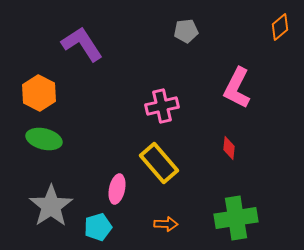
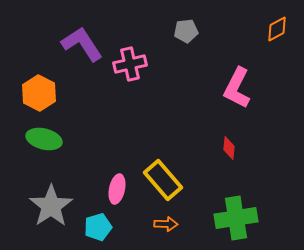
orange diamond: moved 3 px left, 2 px down; rotated 12 degrees clockwise
pink cross: moved 32 px left, 42 px up
yellow rectangle: moved 4 px right, 17 px down
